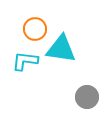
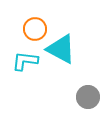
cyan triangle: rotated 20 degrees clockwise
gray circle: moved 1 px right
